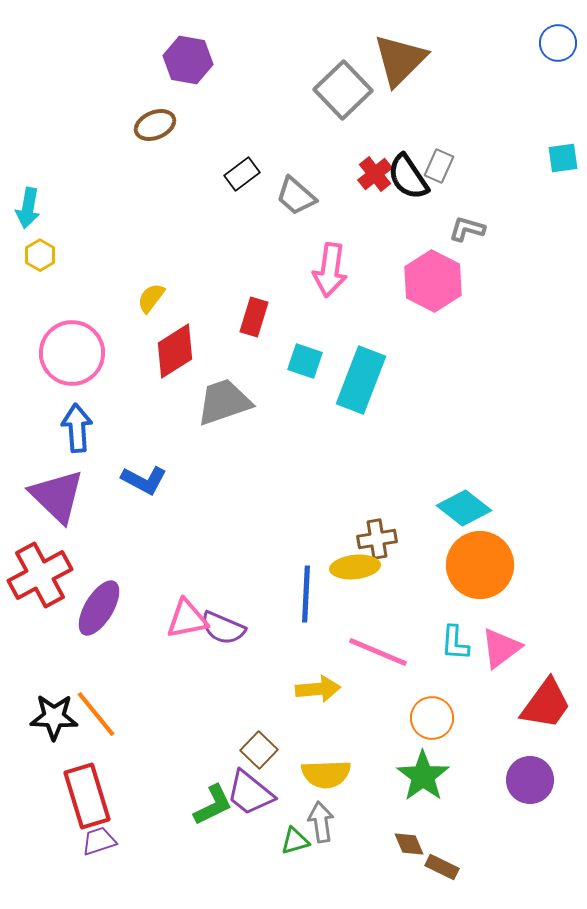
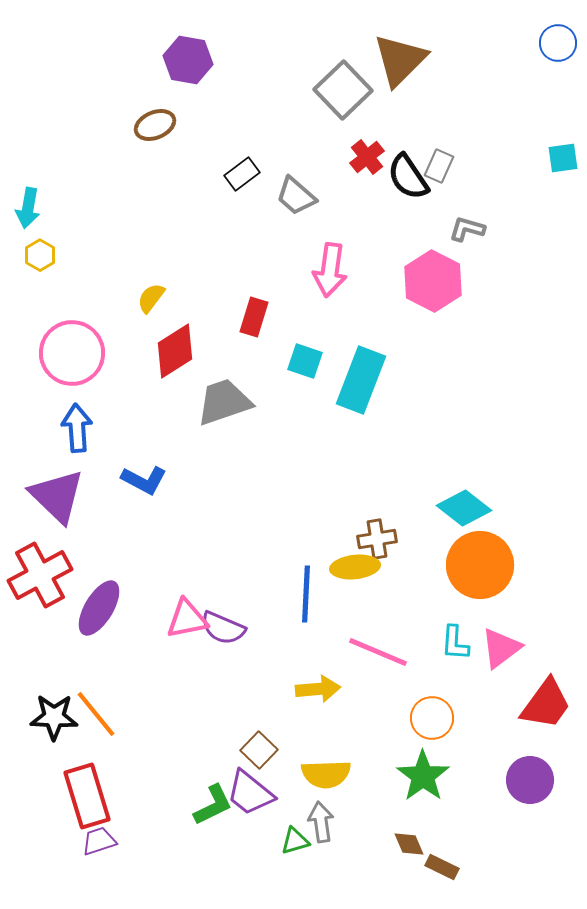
red cross at (375, 174): moved 8 px left, 17 px up
